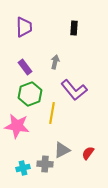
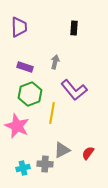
purple trapezoid: moved 5 px left
purple rectangle: rotated 35 degrees counterclockwise
pink star: rotated 15 degrees clockwise
